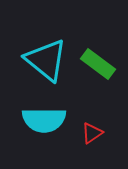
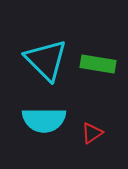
cyan triangle: rotated 6 degrees clockwise
green rectangle: rotated 28 degrees counterclockwise
